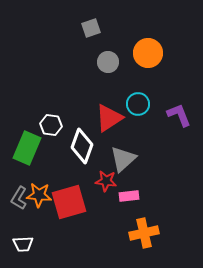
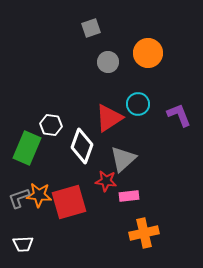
gray L-shape: rotated 40 degrees clockwise
